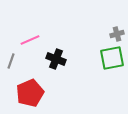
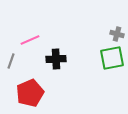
gray cross: rotated 32 degrees clockwise
black cross: rotated 24 degrees counterclockwise
